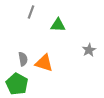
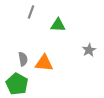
orange triangle: rotated 12 degrees counterclockwise
